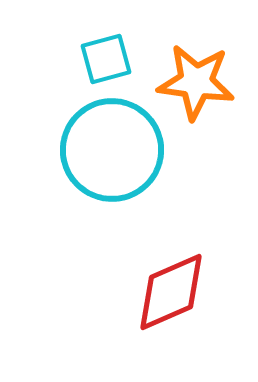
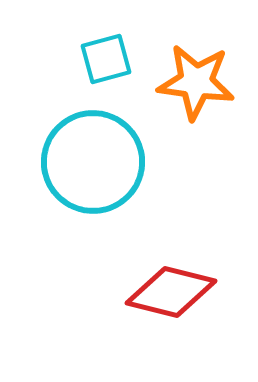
cyan circle: moved 19 px left, 12 px down
red diamond: rotated 38 degrees clockwise
